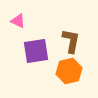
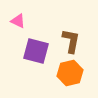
purple square: rotated 24 degrees clockwise
orange hexagon: moved 1 px right, 2 px down
